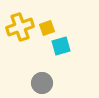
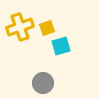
gray circle: moved 1 px right
